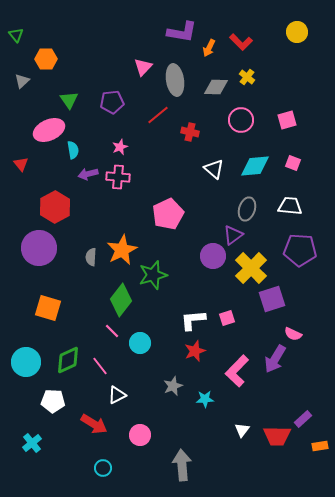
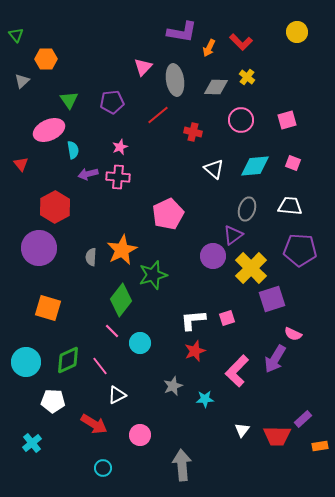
red cross at (190, 132): moved 3 px right
